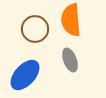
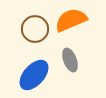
orange semicircle: rotated 72 degrees clockwise
blue ellipse: moved 9 px right
